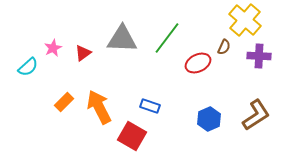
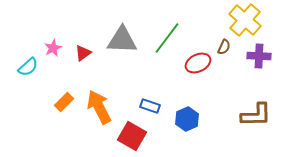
gray triangle: moved 1 px down
brown L-shape: rotated 32 degrees clockwise
blue hexagon: moved 22 px left
